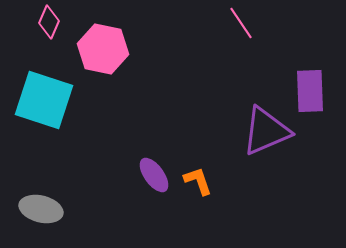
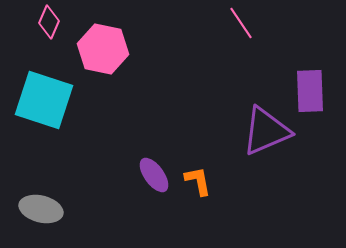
orange L-shape: rotated 8 degrees clockwise
